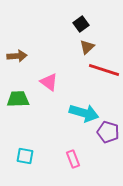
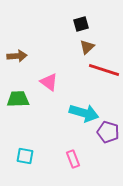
black square: rotated 21 degrees clockwise
